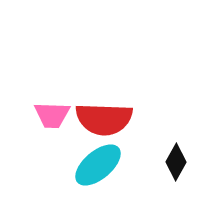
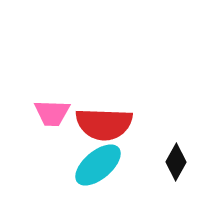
pink trapezoid: moved 2 px up
red semicircle: moved 5 px down
